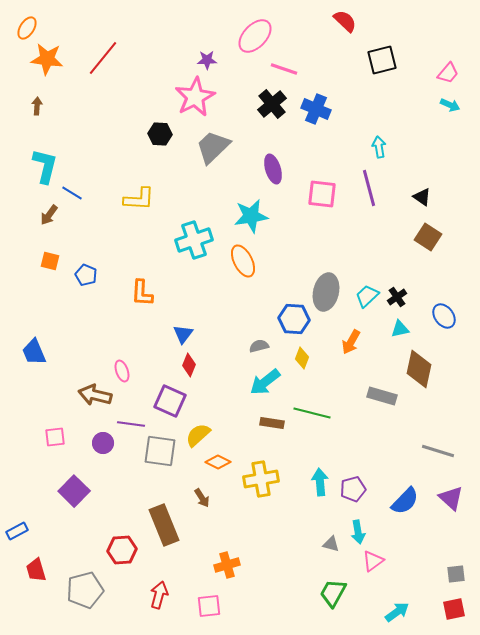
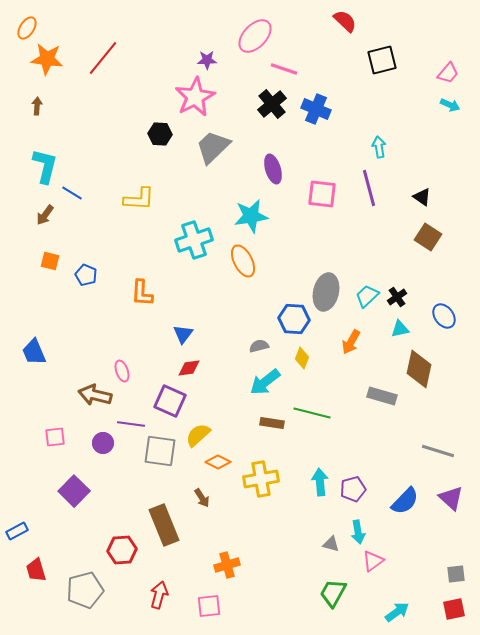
brown arrow at (49, 215): moved 4 px left
red diamond at (189, 365): moved 3 px down; rotated 60 degrees clockwise
